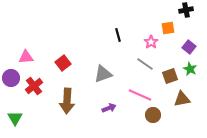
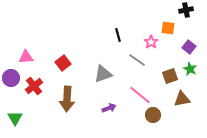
orange square: rotated 16 degrees clockwise
gray line: moved 8 px left, 4 px up
pink line: rotated 15 degrees clockwise
brown arrow: moved 2 px up
